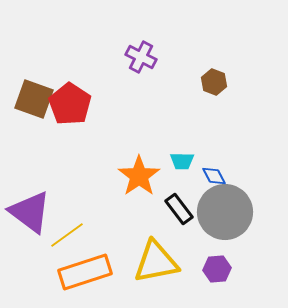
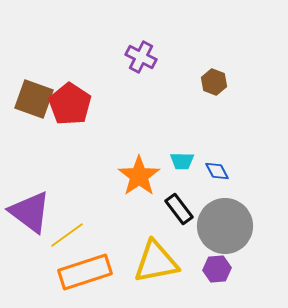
blue diamond: moved 3 px right, 5 px up
gray circle: moved 14 px down
